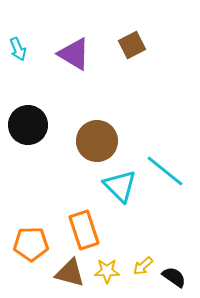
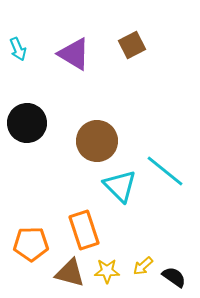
black circle: moved 1 px left, 2 px up
